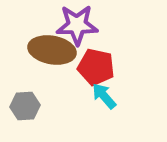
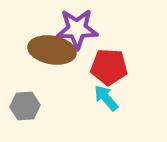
purple star: moved 4 px down
red pentagon: moved 13 px right; rotated 9 degrees counterclockwise
cyan arrow: moved 2 px right, 2 px down
